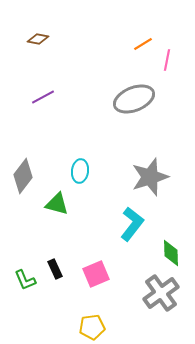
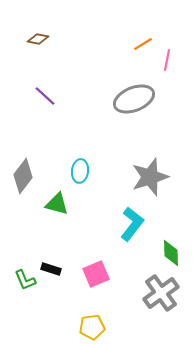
purple line: moved 2 px right, 1 px up; rotated 70 degrees clockwise
black rectangle: moved 4 px left; rotated 48 degrees counterclockwise
